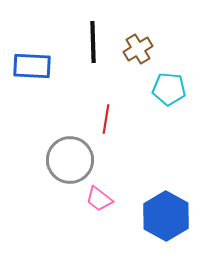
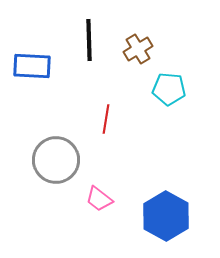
black line: moved 4 px left, 2 px up
gray circle: moved 14 px left
